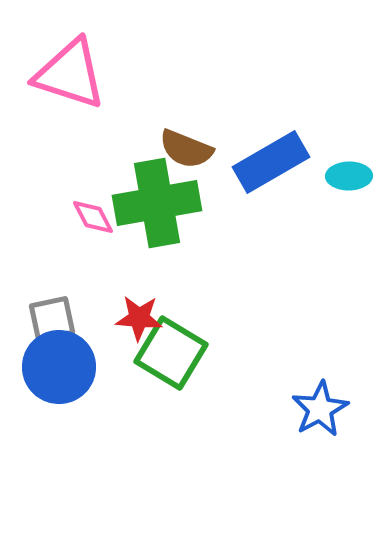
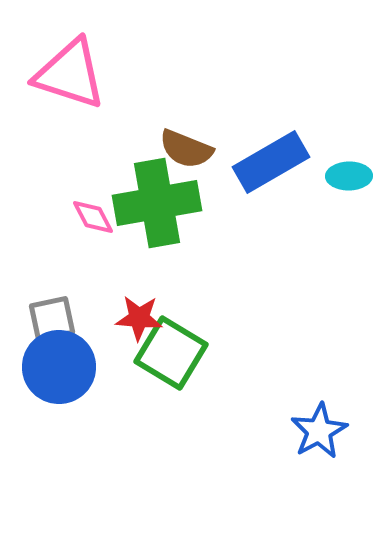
blue star: moved 1 px left, 22 px down
